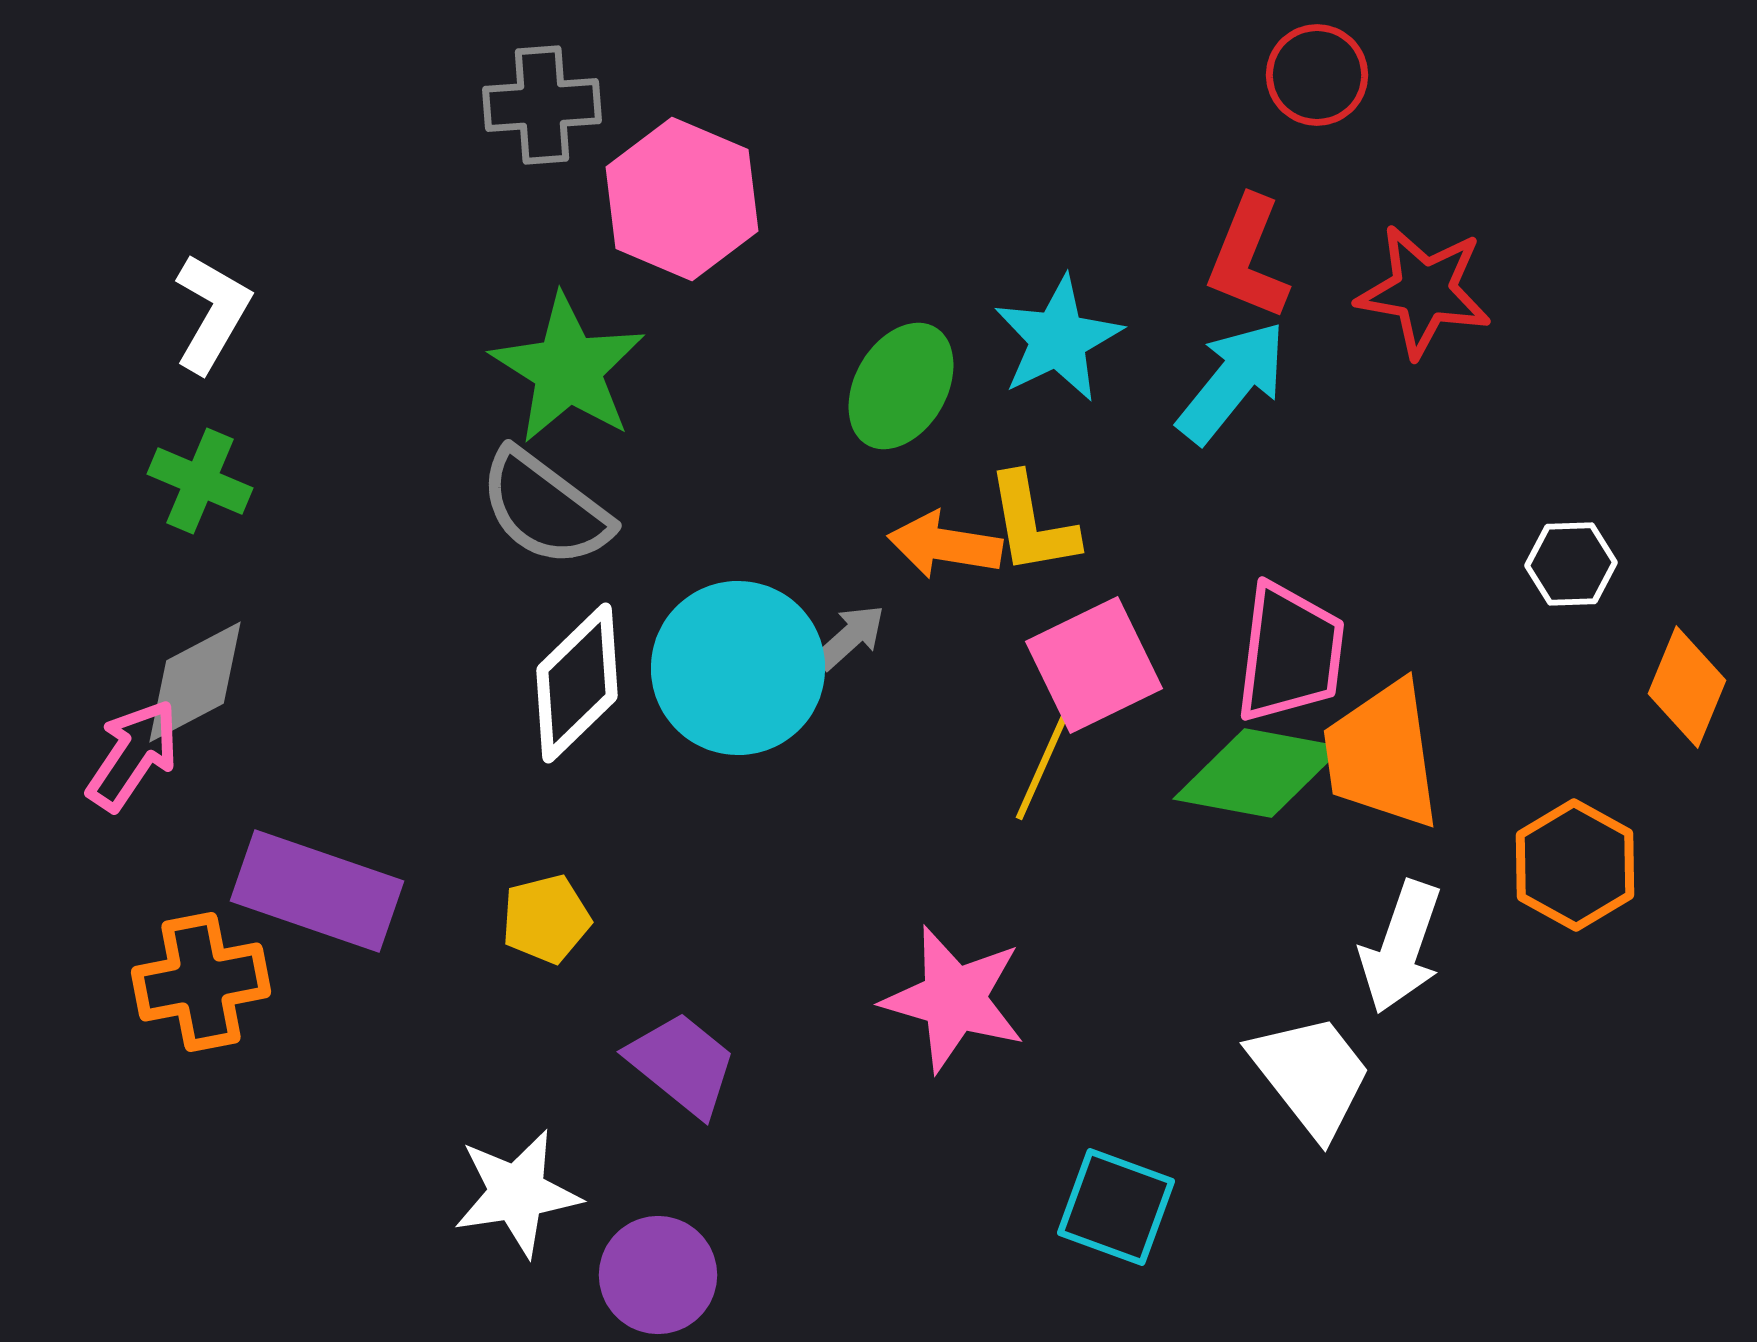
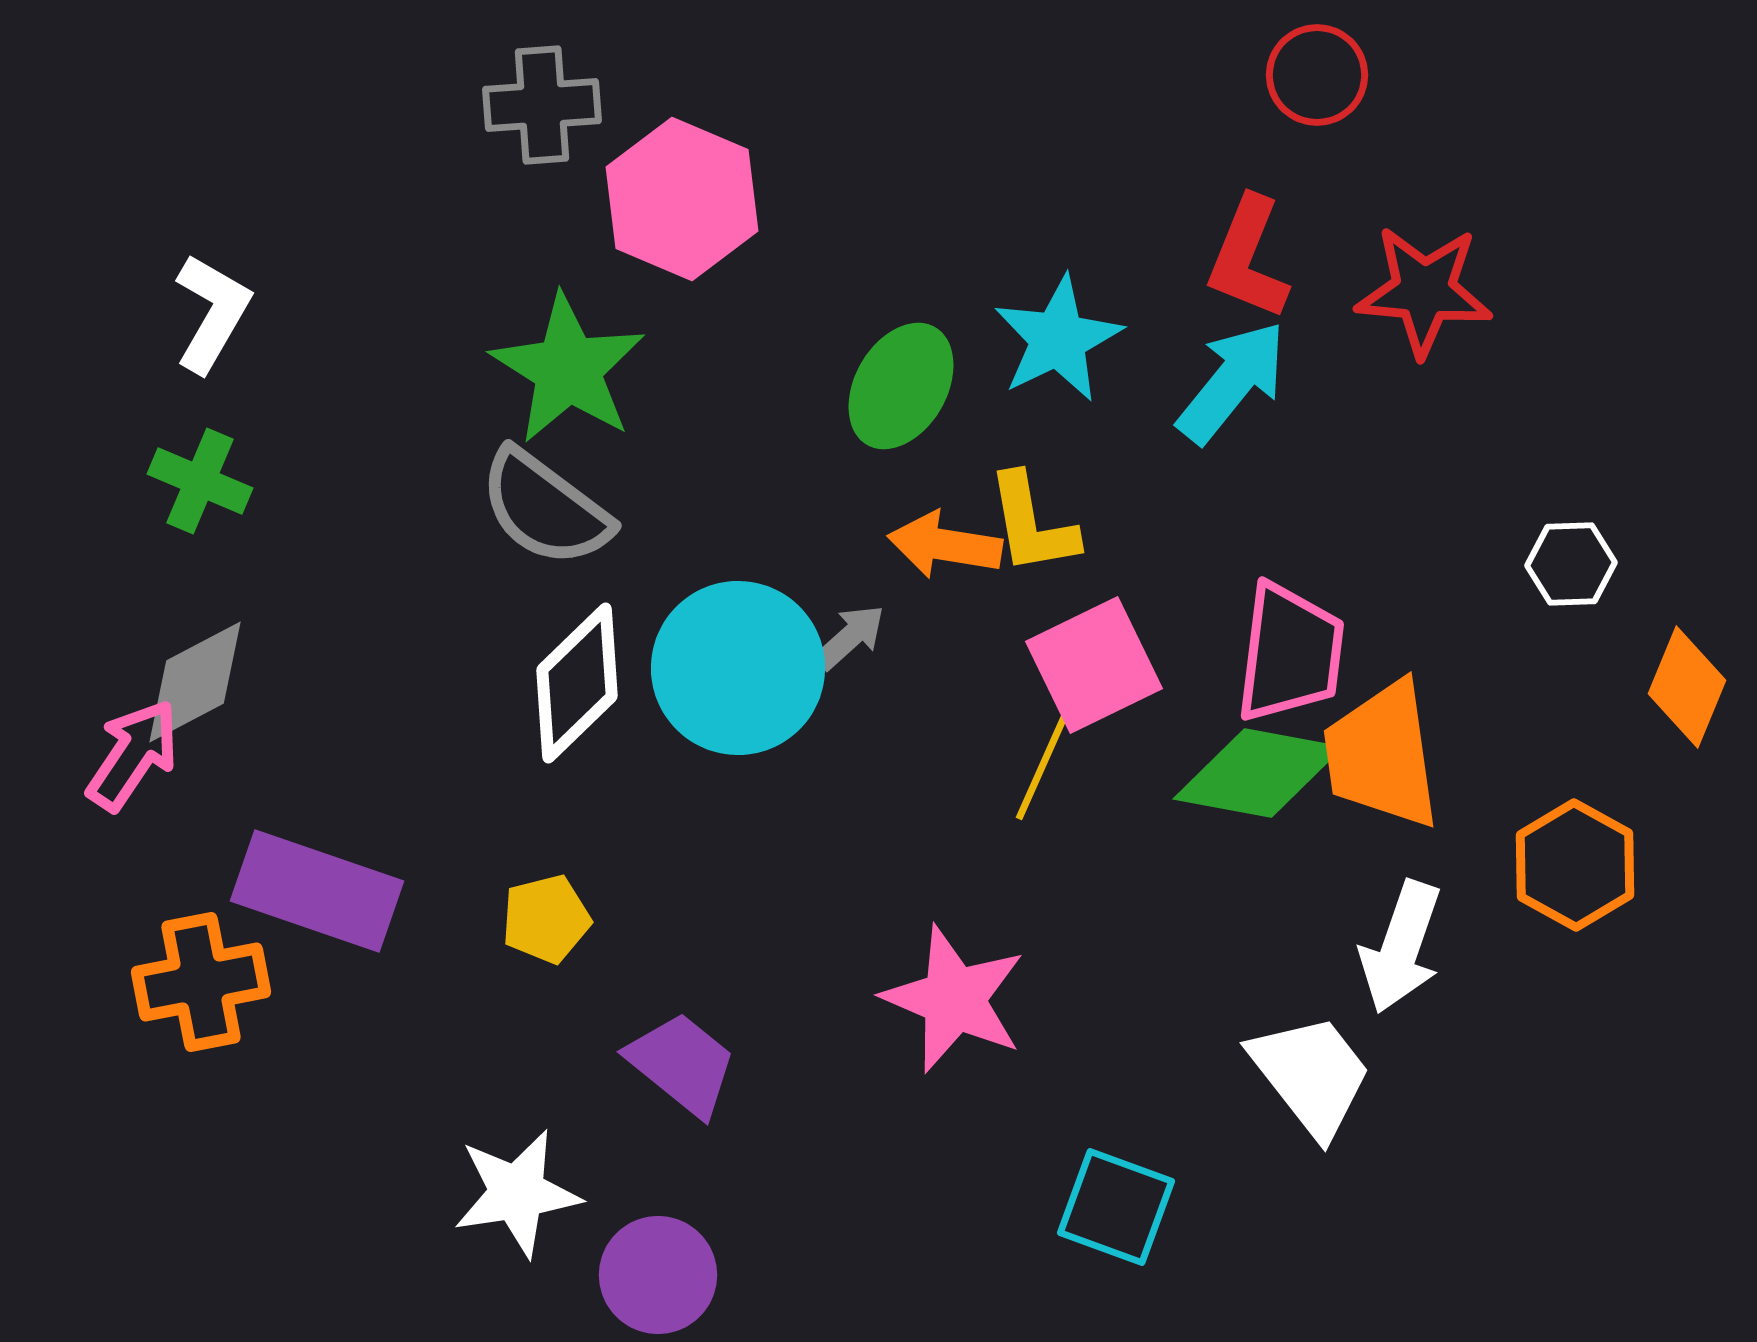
red star: rotated 5 degrees counterclockwise
pink star: rotated 7 degrees clockwise
